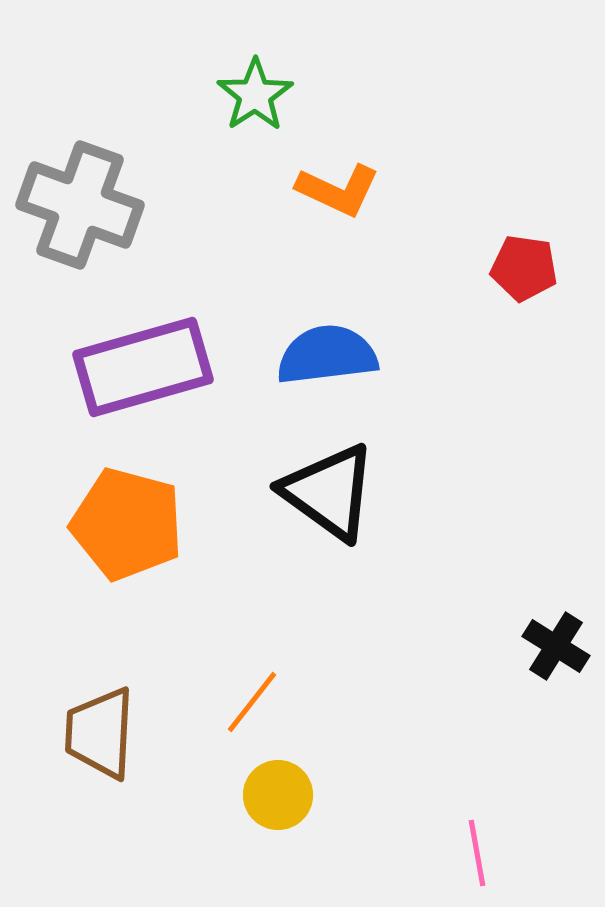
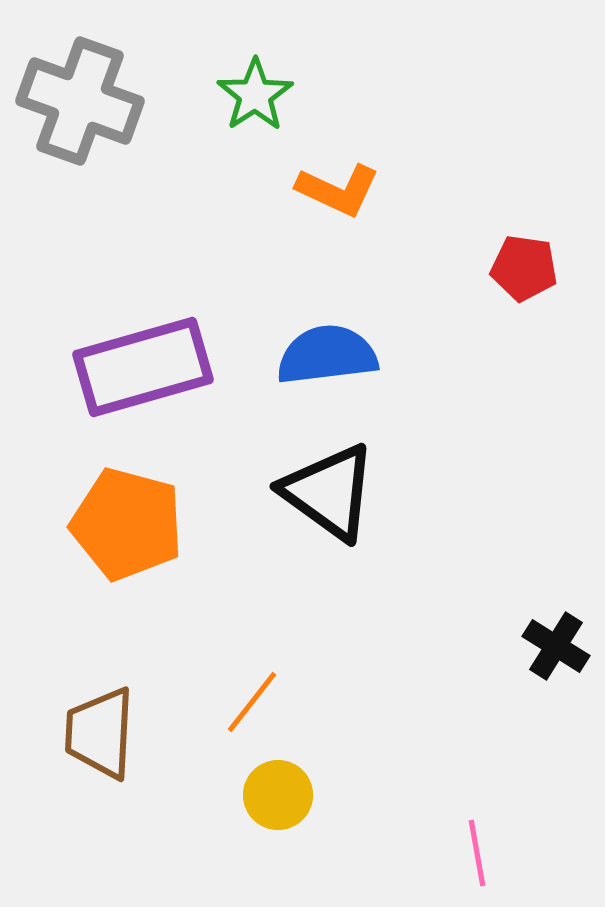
gray cross: moved 104 px up
